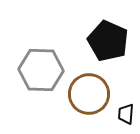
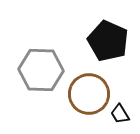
black trapezoid: moved 6 px left; rotated 35 degrees counterclockwise
